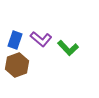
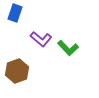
blue rectangle: moved 27 px up
brown hexagon: moved 6 px down
